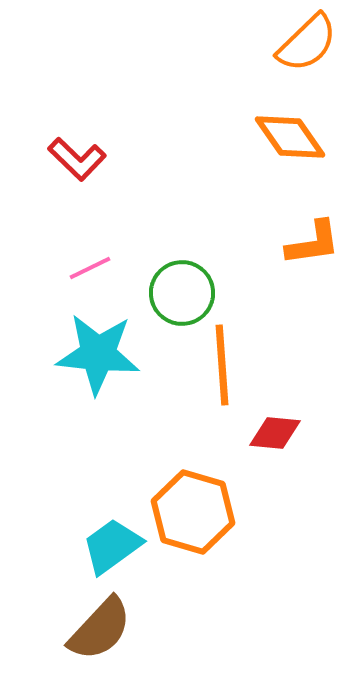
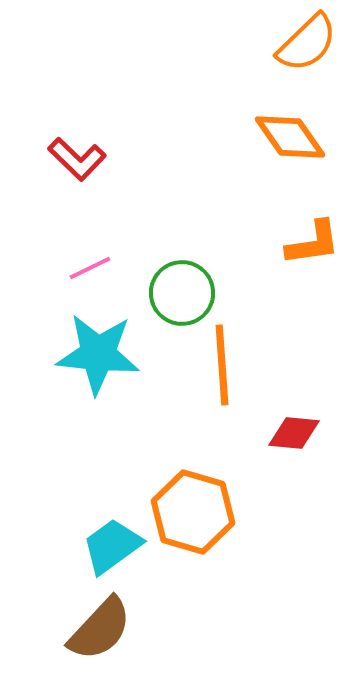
red diamond: moved 19 px right
